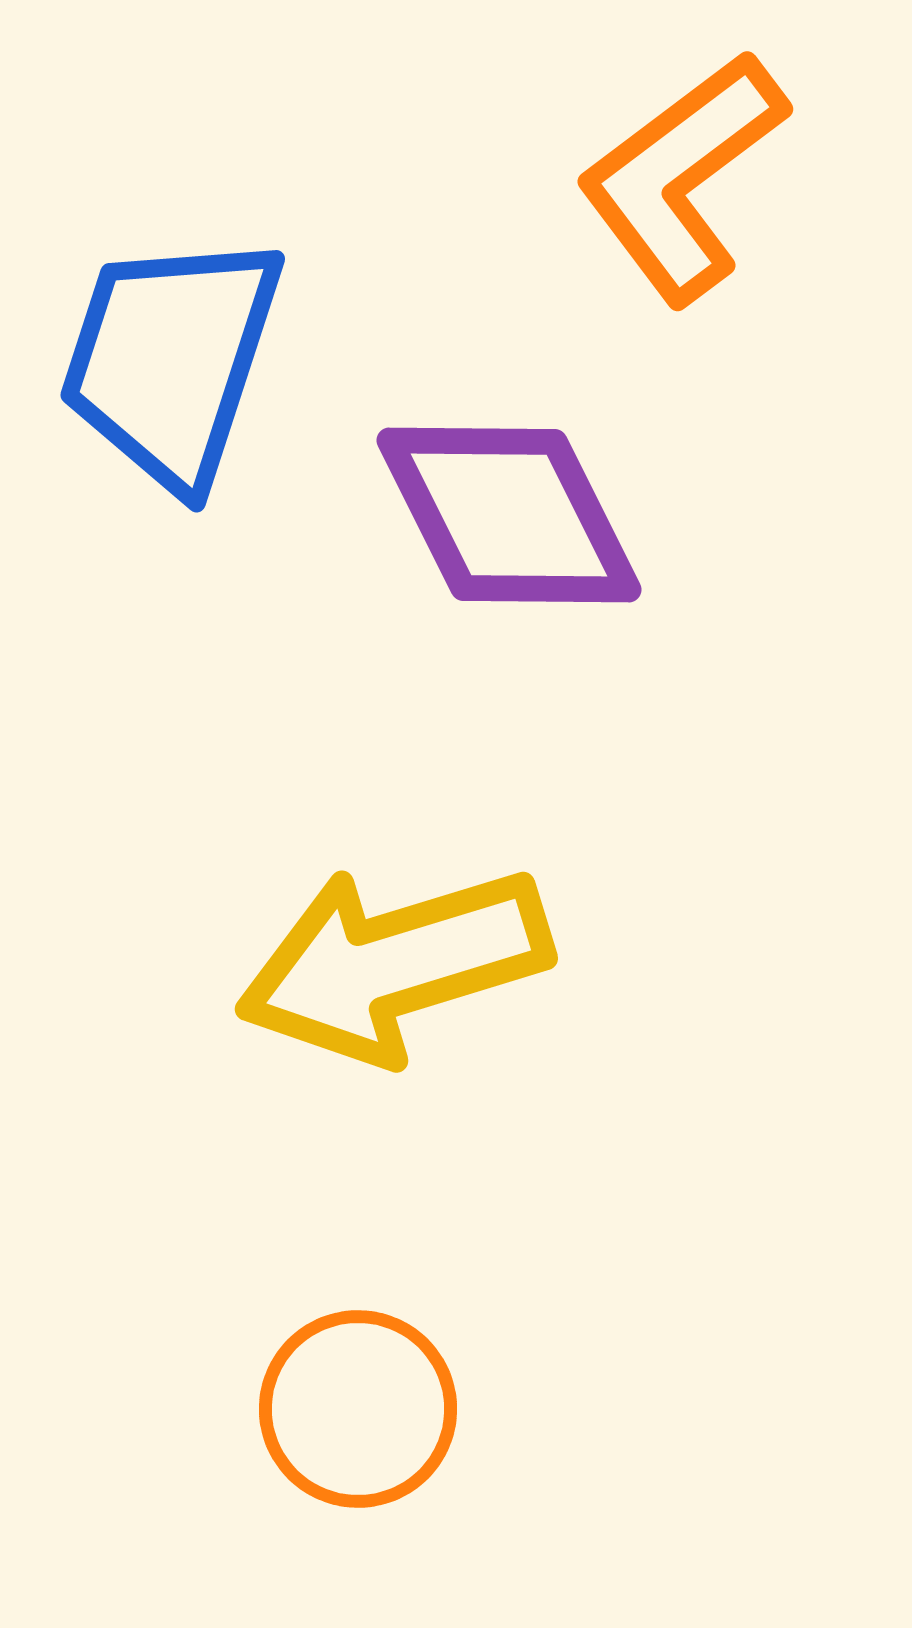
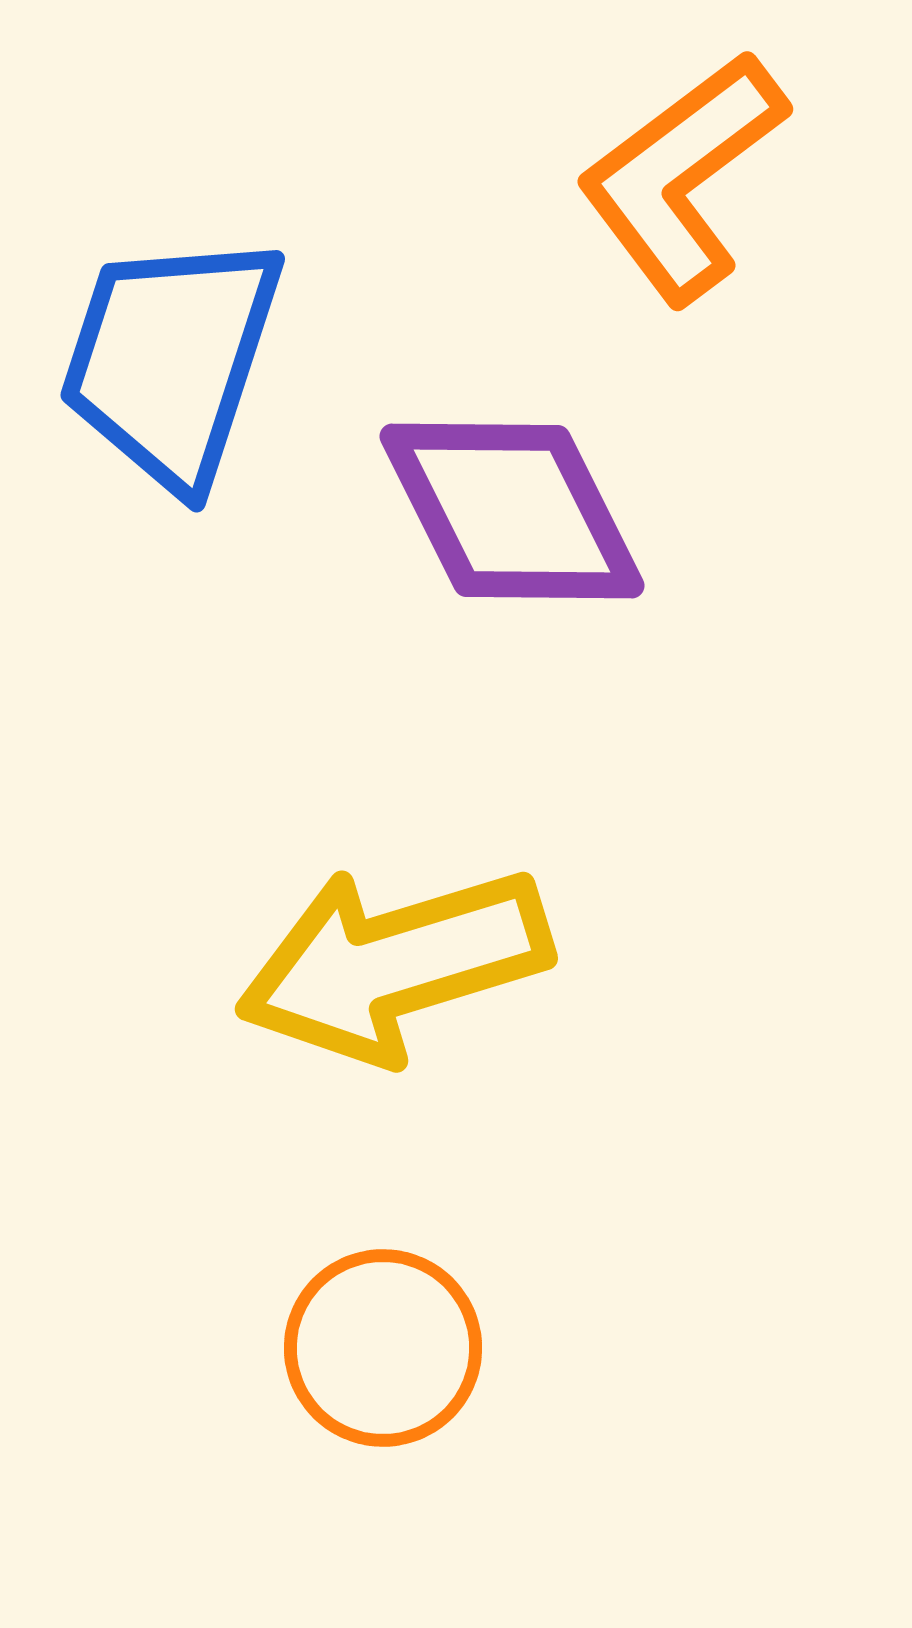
purple diamond: moved 3 px right, 4 px up
orange circle: moved 25 px right, 61 px up
